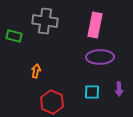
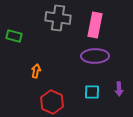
gray cross: moved 13 px right, 3 px up
purple ellipse: moved 5 px left, 1 px up
